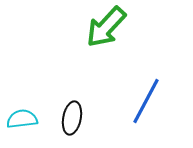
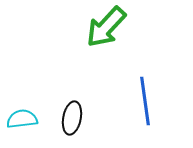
blue line: moved 1 px left; rotated 36 degrees counterclockwise
